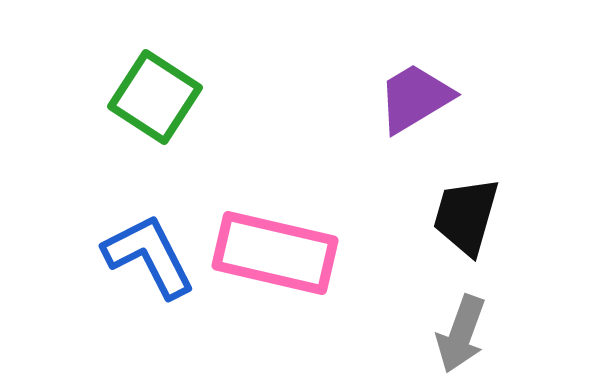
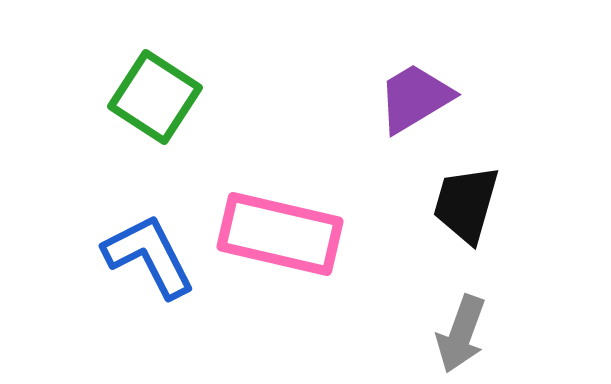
black trapezoid: moved 12 px up
pink rectangle: moved 5 px right, 19 px up
